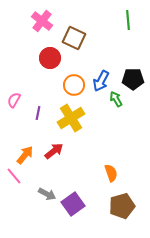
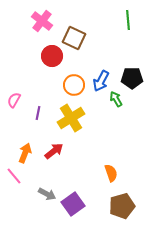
red circle: moved 2 px right, 2 px up
black pentagon: moved 1 px left, 1 px up
orange arrow: moved 2 px up; rotated 18 degrees counterclockwise
